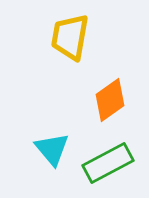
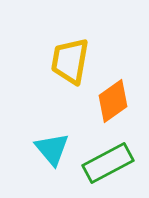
yellow trapezoid: moved 24 px down
orange diamond: moved 3 px right, 1 px down
